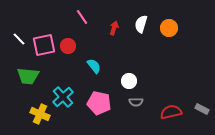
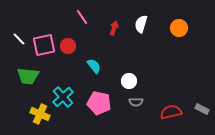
orange circle: moved 10 px right
